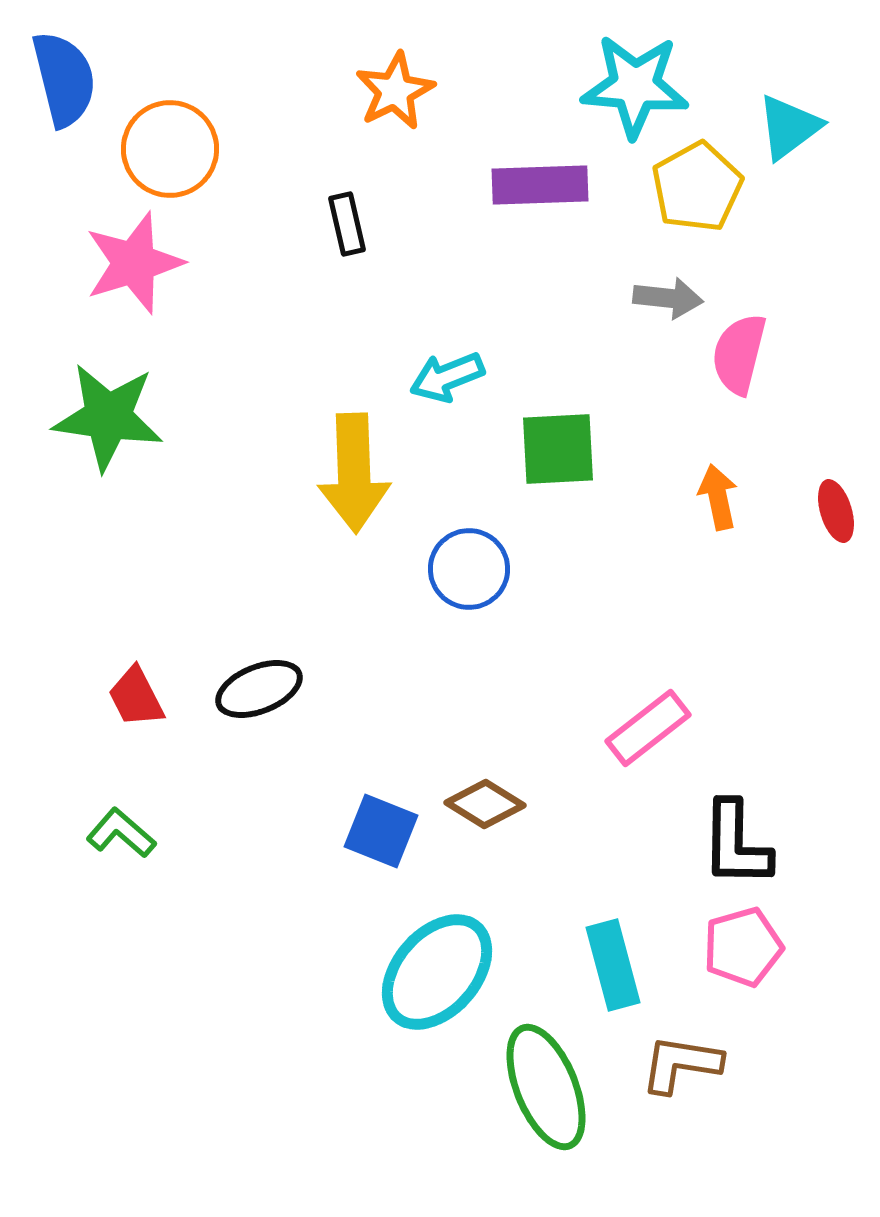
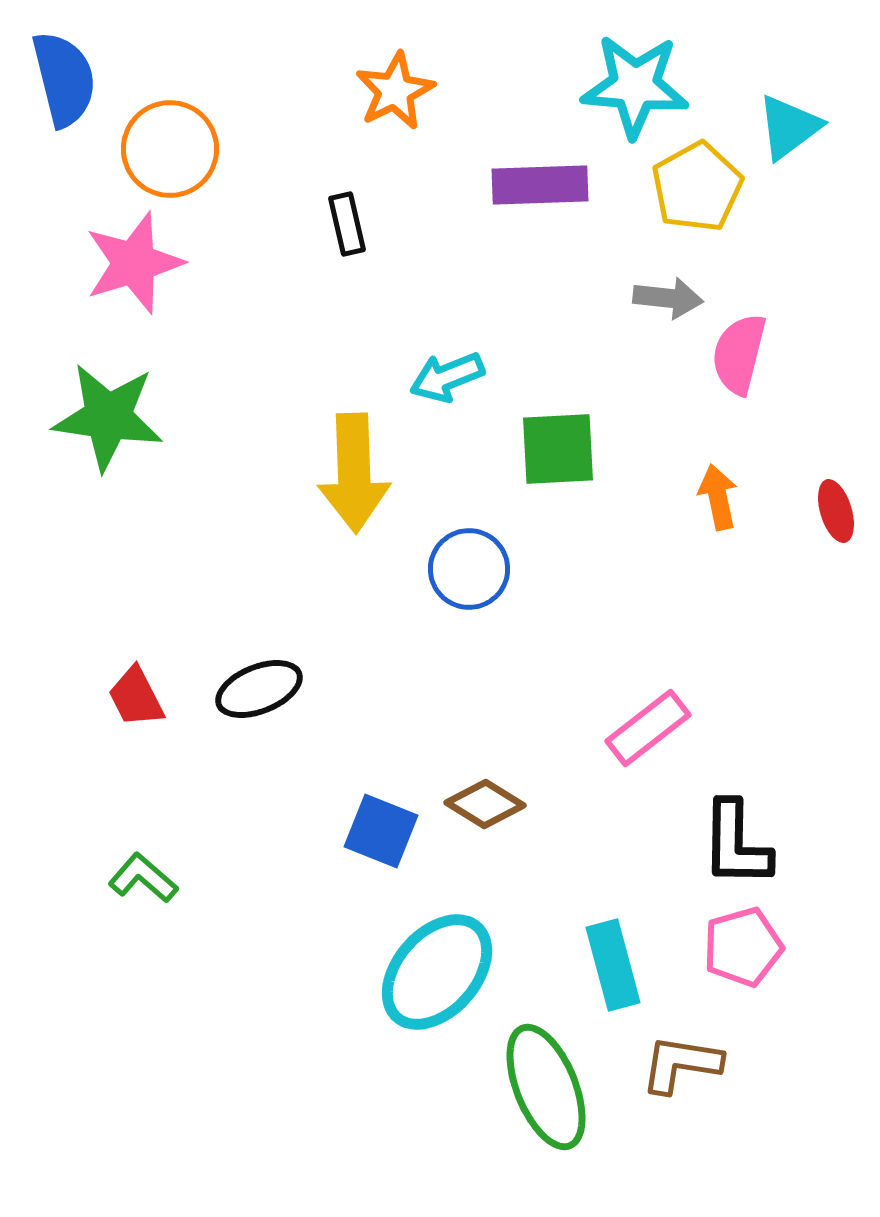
green L-shape: moved 22 px right, 45 px down
